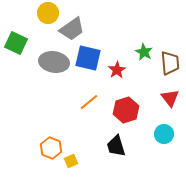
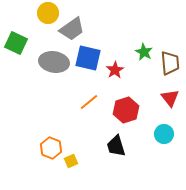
red star: moved 2 px left
